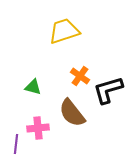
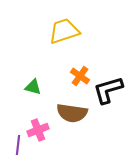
brown semicircle: rotated 44 degrees counterclockwise
pink cross: moved 2 px down; rotated 15 degrees counterclockwise
purple line: moved 2 px right, 1 px down
